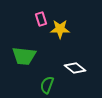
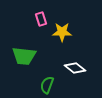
yellow star: moved 2 px right, 3 px down
